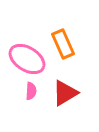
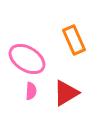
orange rectangle: moved 11 px right, 4 px up
red triangle: moved 1 px right
